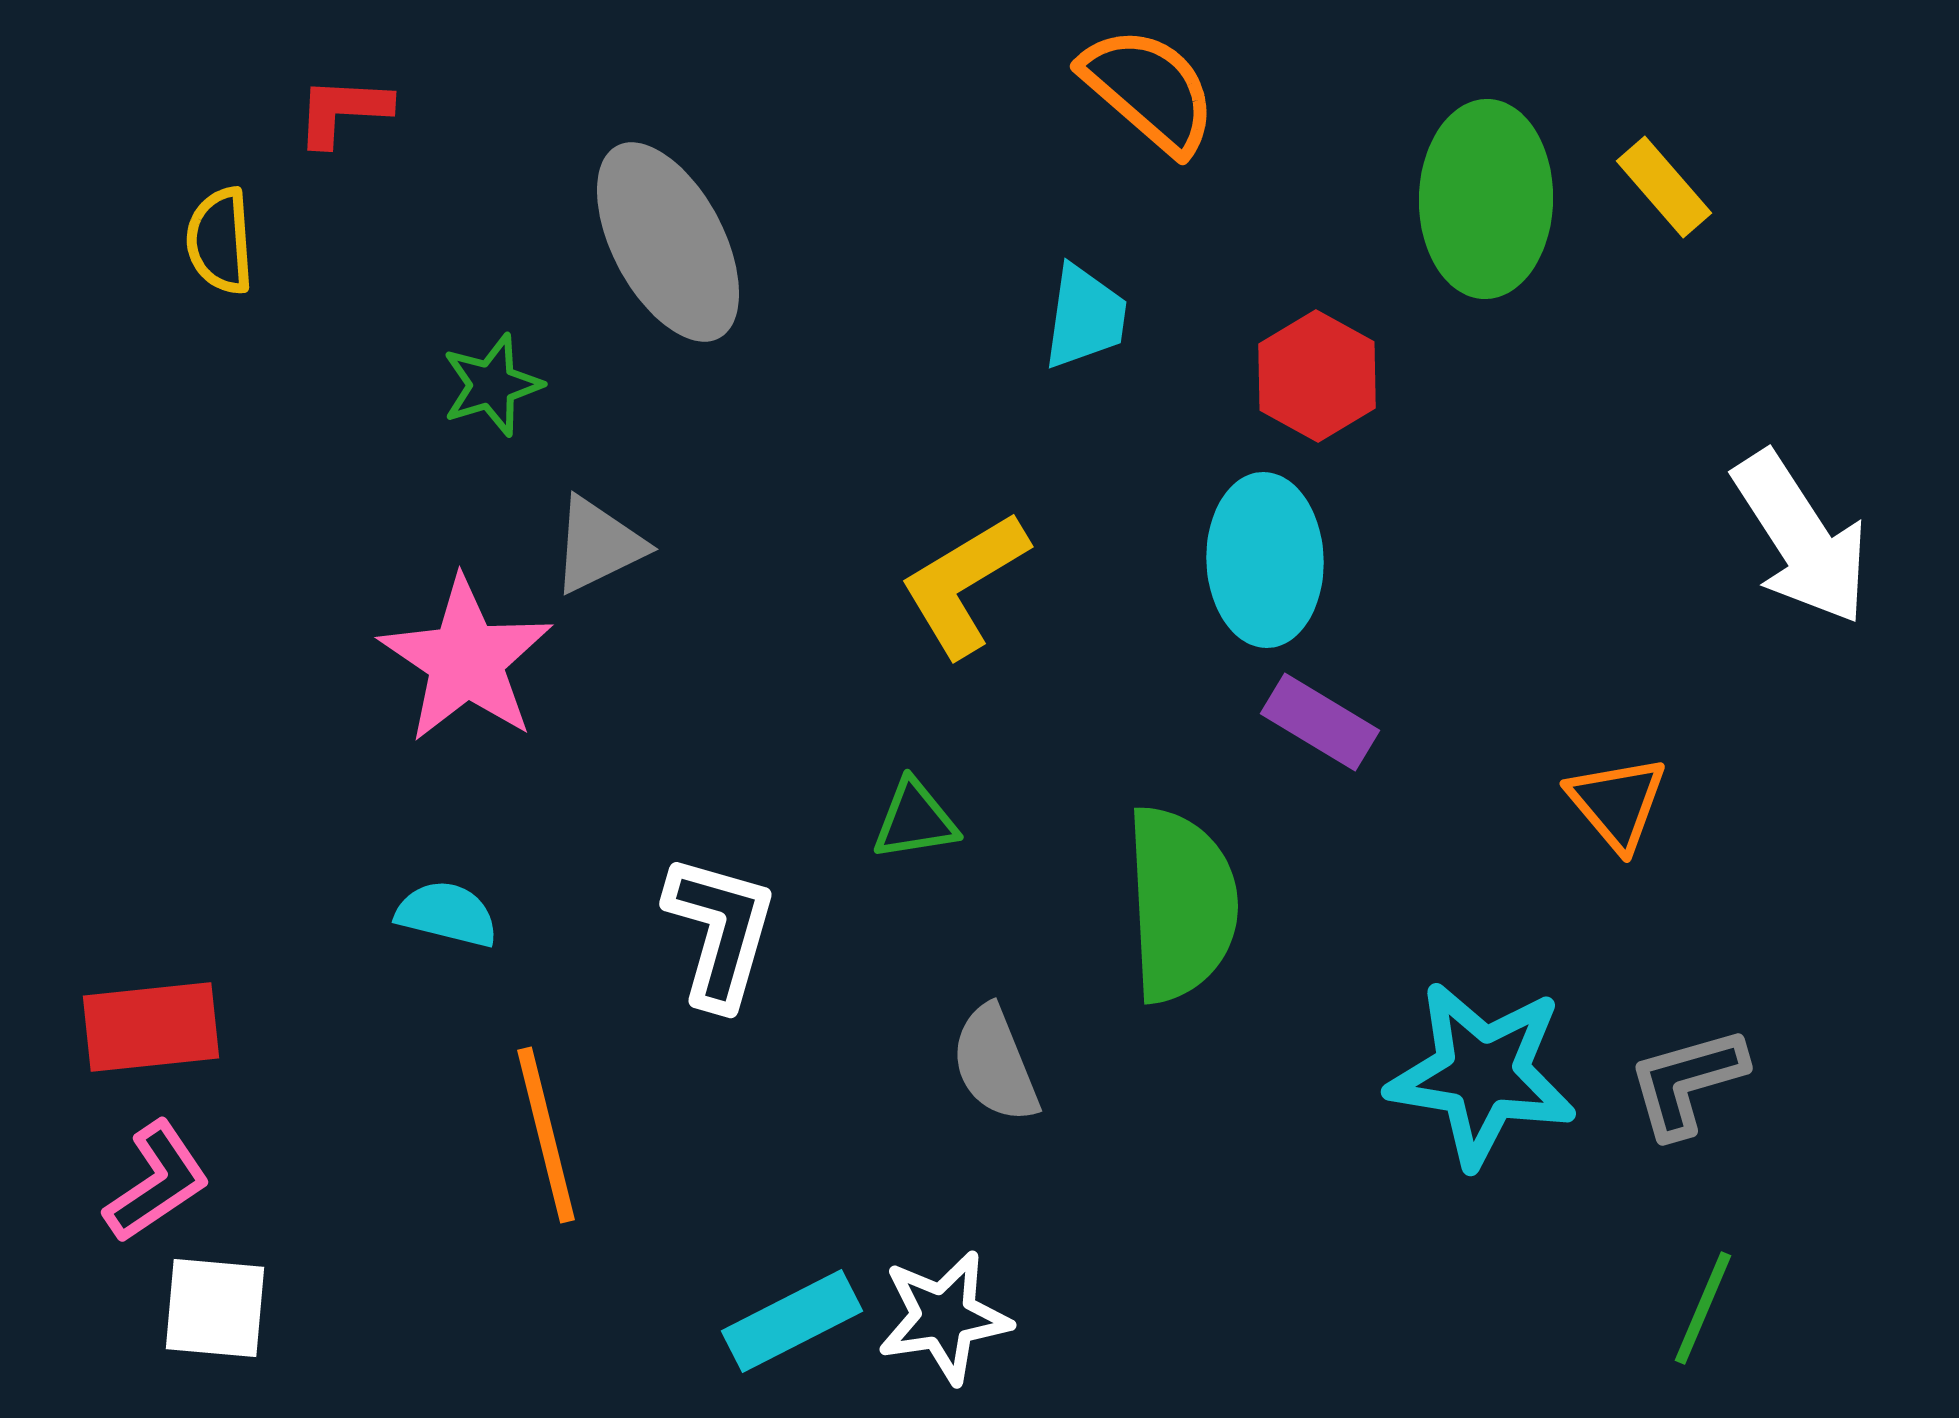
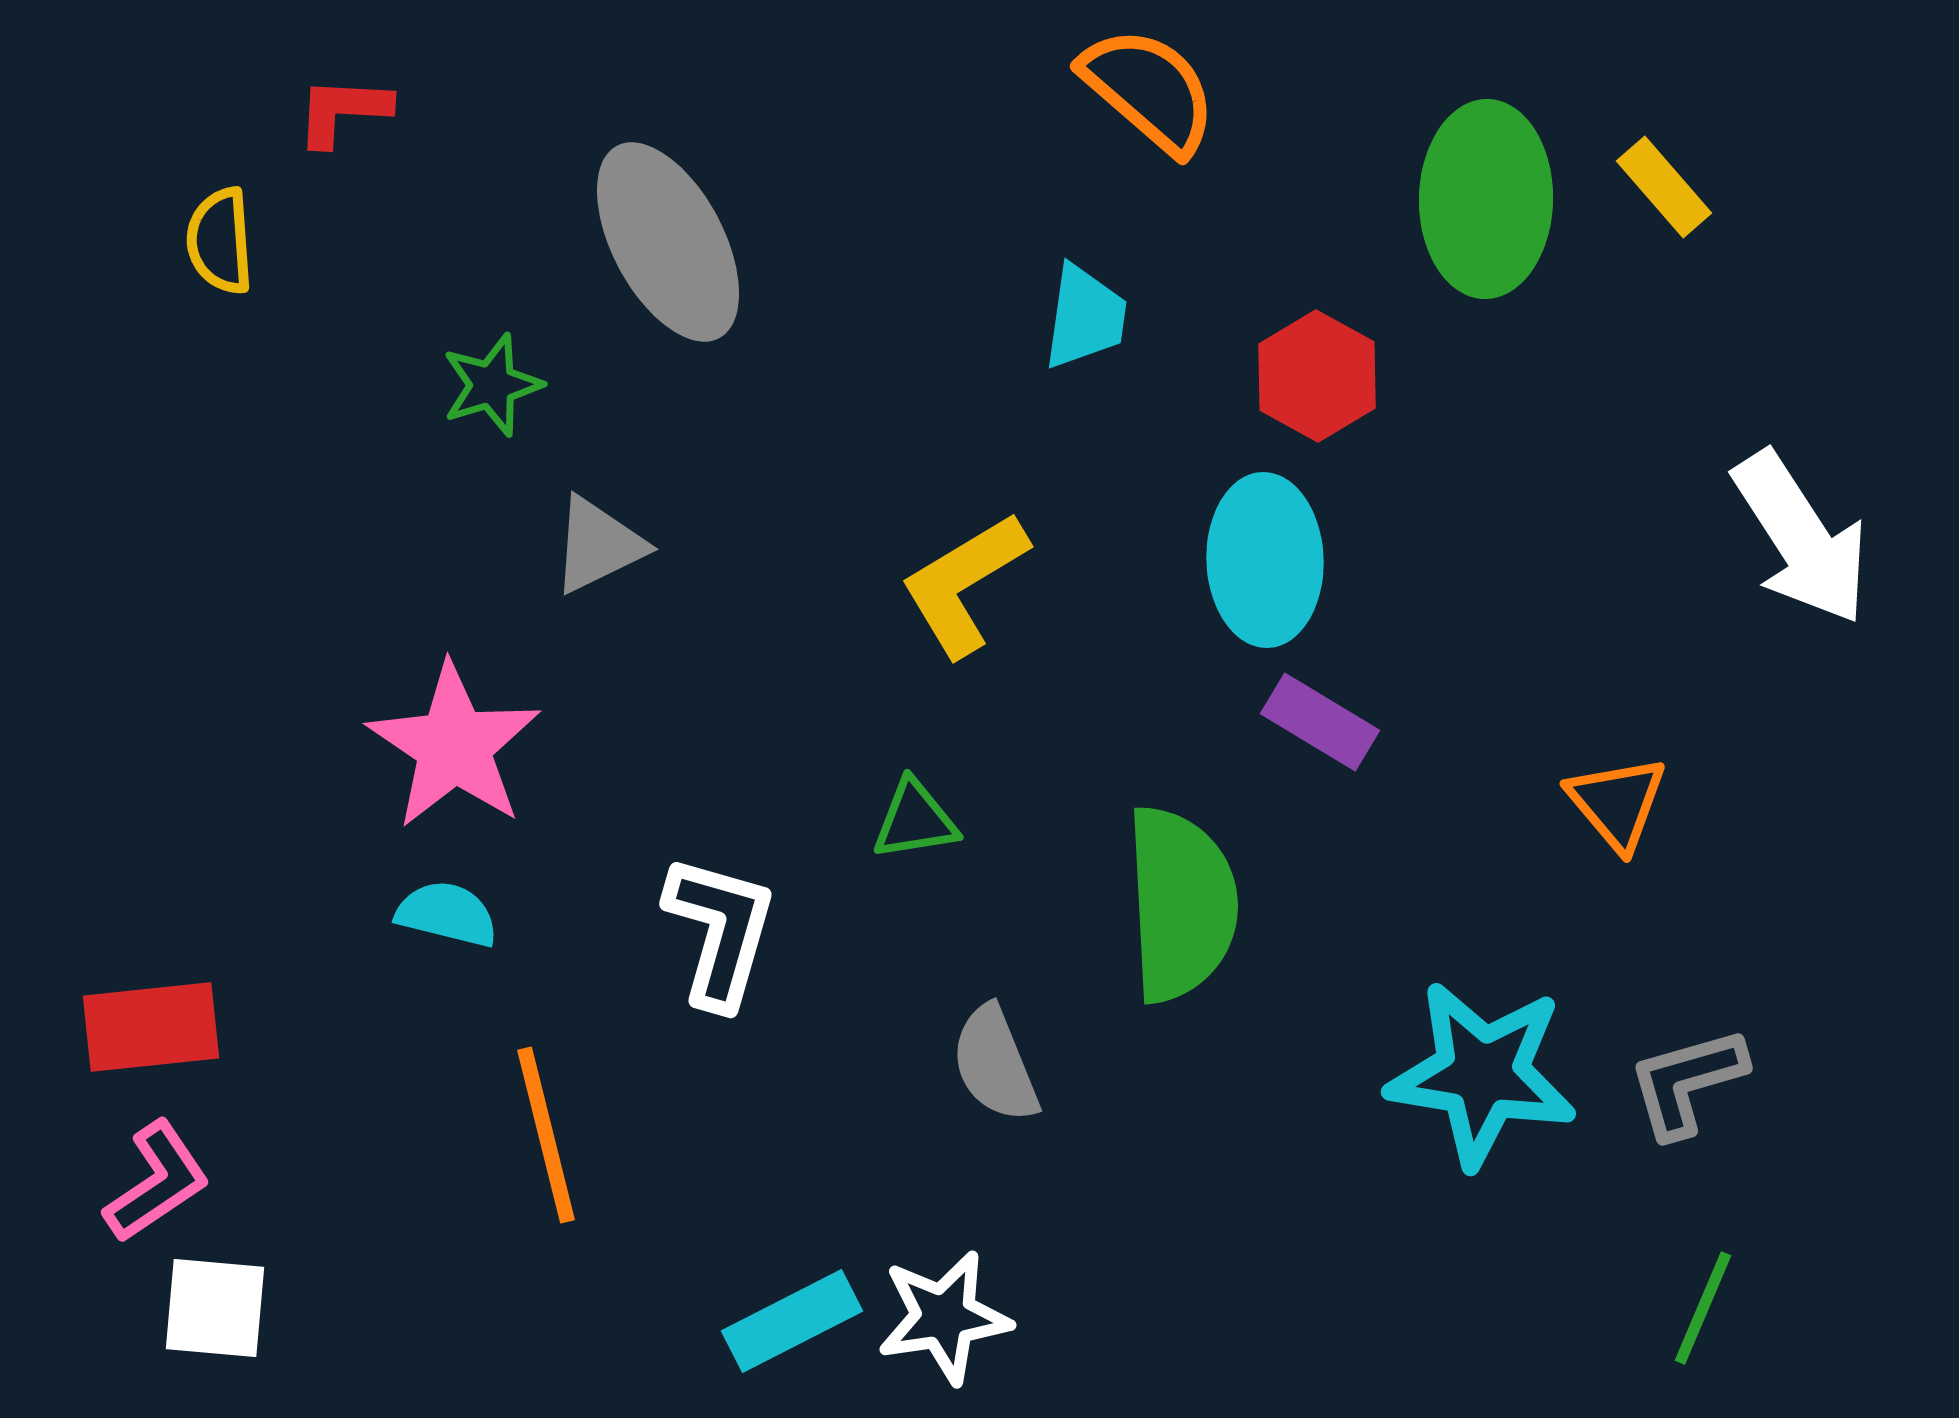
pink star: moved 12 px left, 86 px down
